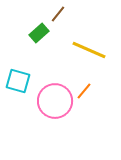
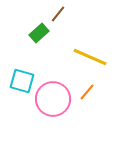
yellow line: moved 1 px right, 7 px down
cyan square: moved 4 px right
orange line: moved 3 px right, 1 px down
pink circle: moved 2 px left, 2 px up
